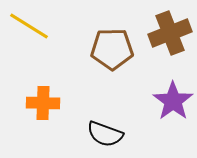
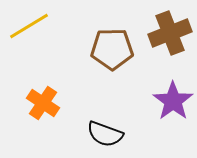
yellow line: rotated 63 degrees counterclockwise
orange cross: rotated 32 degrees clockwise
